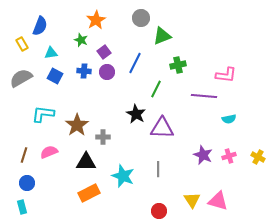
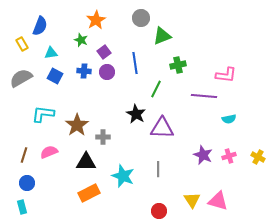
blue line: rotated 35 degrees counterclockwise
